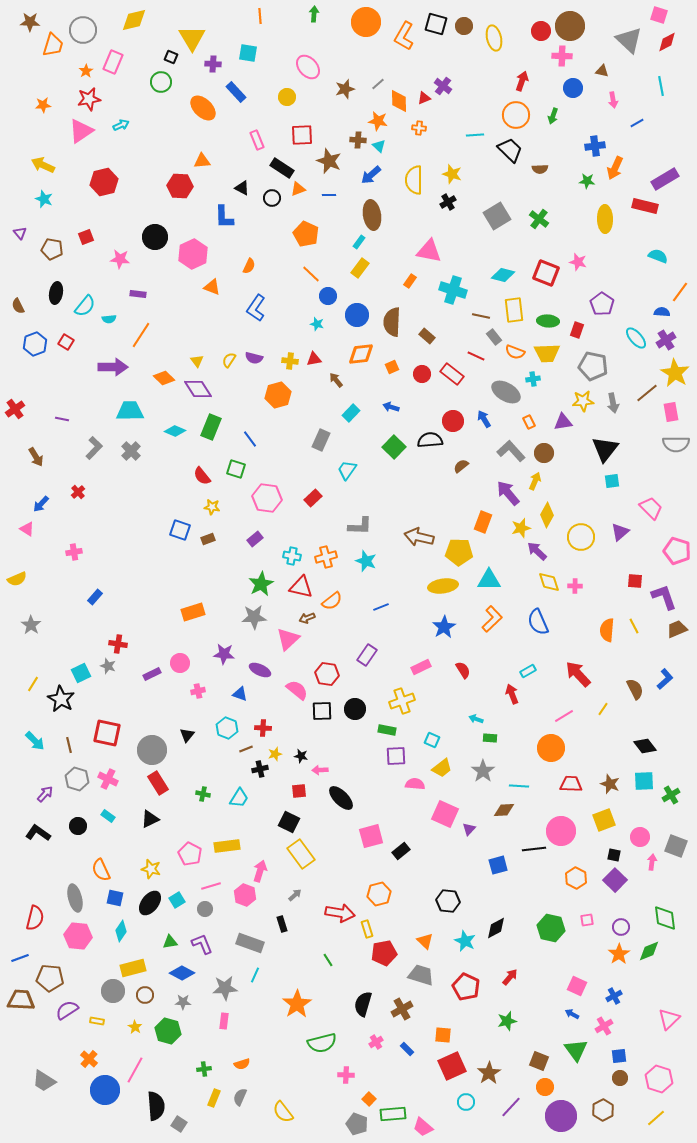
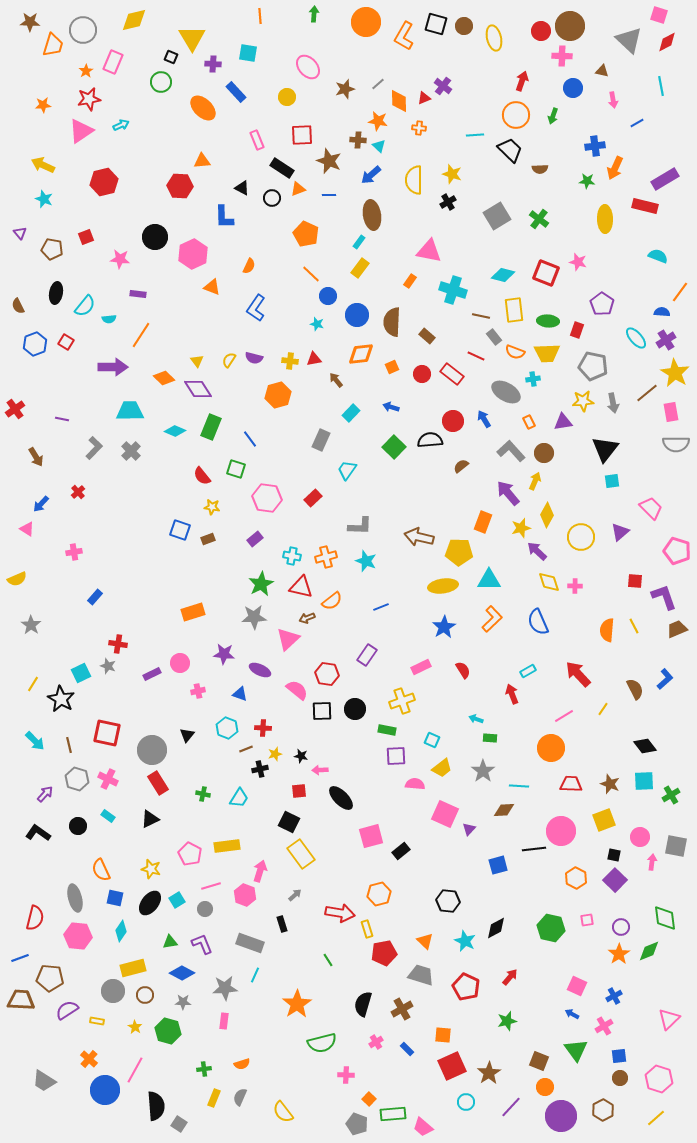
gray square at (676, 846): rotated 10 degrees counterclockwise
